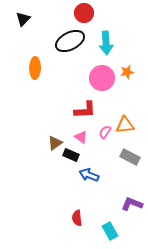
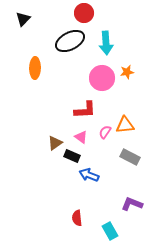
black rectangle: moved 1 px right, 1 px down
